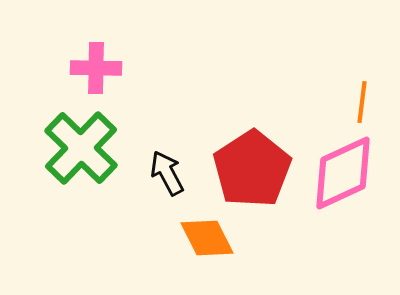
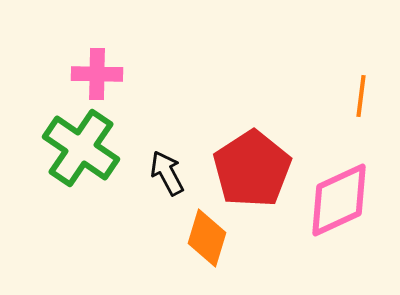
pink cross: moved 1 px right, 6 px down
orange line: moved 1 px left, 6 px up
green cross: rotated 10 degrees counterclockwise
pink diamond: moved 4 px left, 27 px down
orange diamond: rotated 44 degrees clockwise
